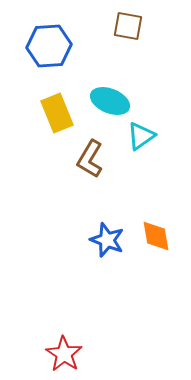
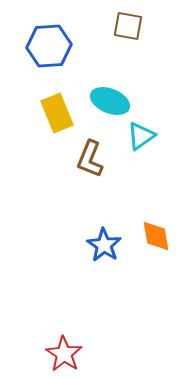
brown L-shape: rotated 9 degrees counterclockwise
blue star: moved 3 px left, 5 px down; rotated 12 degrees clockwise
